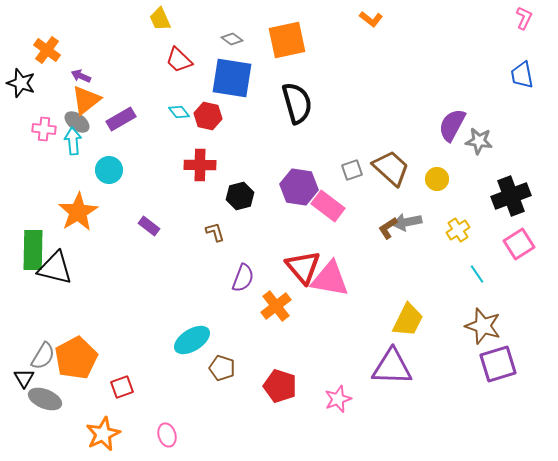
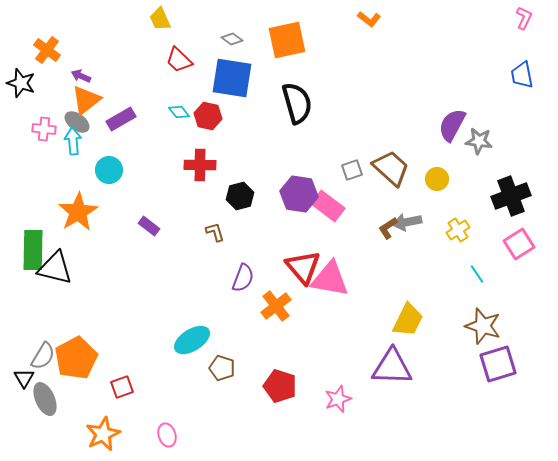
orange L-shape at (371, 19): moved 2 px left
purple hexagon at (299, 187): moved 7 px down
gray ellipse at (45, 399): rotated 44 degrees clockwise
